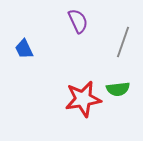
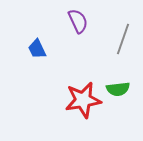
gray line: moved 3 px up
blue trapezoid: moved 13 px right
red star: moved 1 px down
